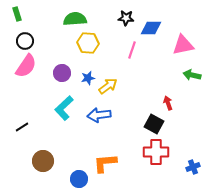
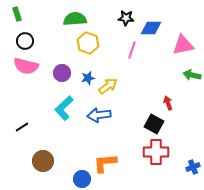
yellow hexagon: rotated 15 degrees clockwise
pink semicircle: rotated 70 degrees clockwise
blue circle: moved 3 px right
